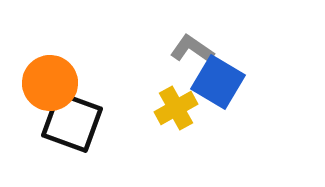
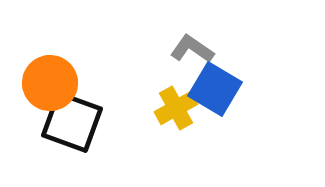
blue square: moved 3 px left, 7 px down
